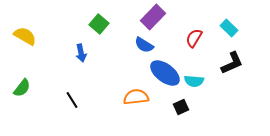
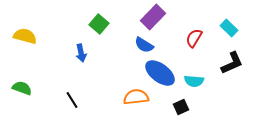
yellow semicircle: rotated 15 degrees counterclockwise
blue ellipse: moved 5 px left
green semicircle: rotated 108 degrees counterclockwise
